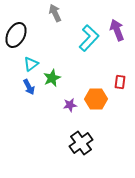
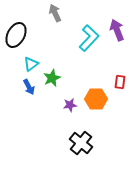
black cross: rotated 15 degrees counterclockwise
